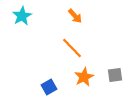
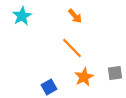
gray square: moved 2 px up
